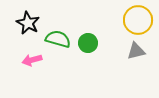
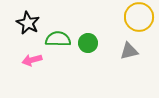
yellow circle: moved 1 px right, 3 px up
green semicircle: rotated 15 degrees counterclockwise
gray triangle: moved 7 px left
